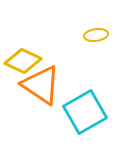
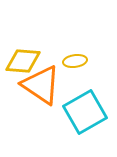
yellow ellipse: moved 21 px left, 26 px down
yellow diamond: rotated 21 degrees counterclockwise
